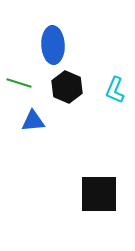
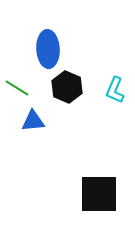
blue ellipse: moved 5 px left, 4 px down
green line: moved 2 px left, 5 px down; rotated 15 degrees clockwise
